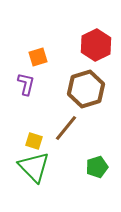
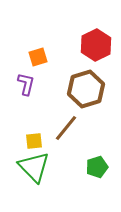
yellow square: rotated 24 degrees counterclockwise
